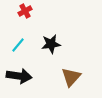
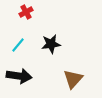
red cross: moved 1 px right, 1 px down
brown triangle: moved 2 px right, 2 px down
